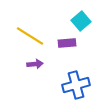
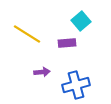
yellow line: moved 3 px left, 2 px up
purple arrow: moved 7 px right, 8 px down
